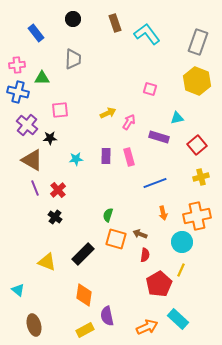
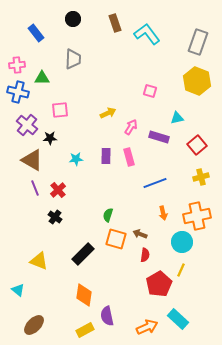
pink square at (150, 89): moved 2 px down
pink arrow at (129, 122): moved 2 px right, 5 px down
yellow triangle at (47, 262): moved 8 px left, 1 px up
brown ellipse at (34, 325): rotated 60 degrees clockwise
